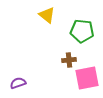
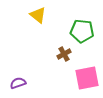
yellow triangle: moved 9 px left
brown cross: moved 5 px left, 6 px up; rotated 24 degrees counterclockwise
